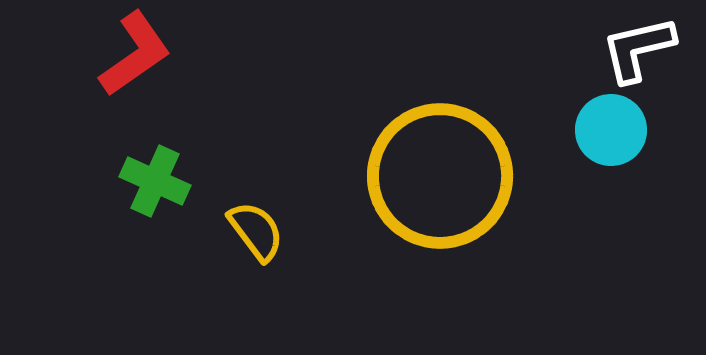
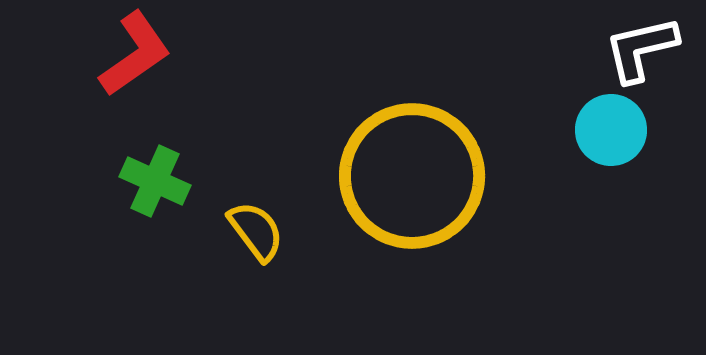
white L-shape: moved 3 px right
yellow circle: moved 28 px left
